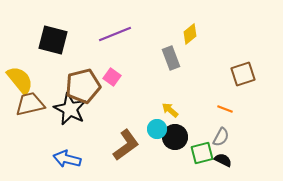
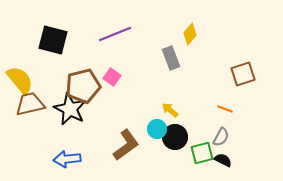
yellow diamond: rotated 10 degrees counterclockwise
blue arrow: rotated 20 degrees counterclockwise
